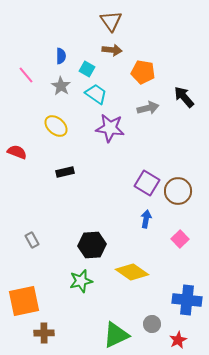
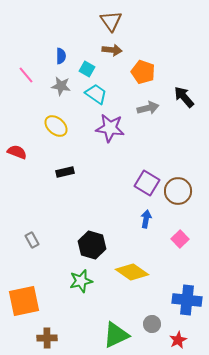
orange pentagon: rotated 10 degrees clockwise
gray star: rotated 24 degrees counterclockwise
black hexagon: rotated 20 degrees clockwise
brown cross: moved 3 px right, 5 px down
